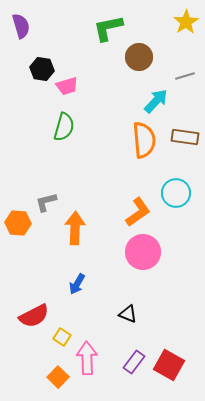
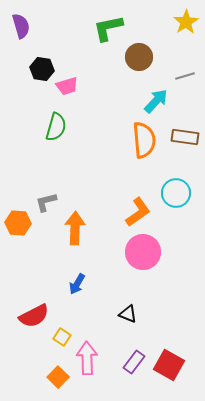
green semicircle: moved 8 px left
